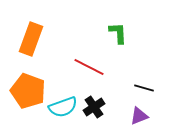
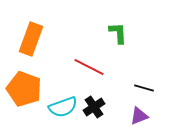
orange pentagon: moved 4 px left, 2 px up
